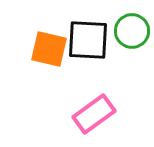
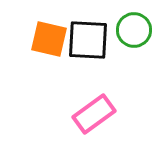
green circle: moved 2 px right, 1 px up
orange square: moved 10 px up
